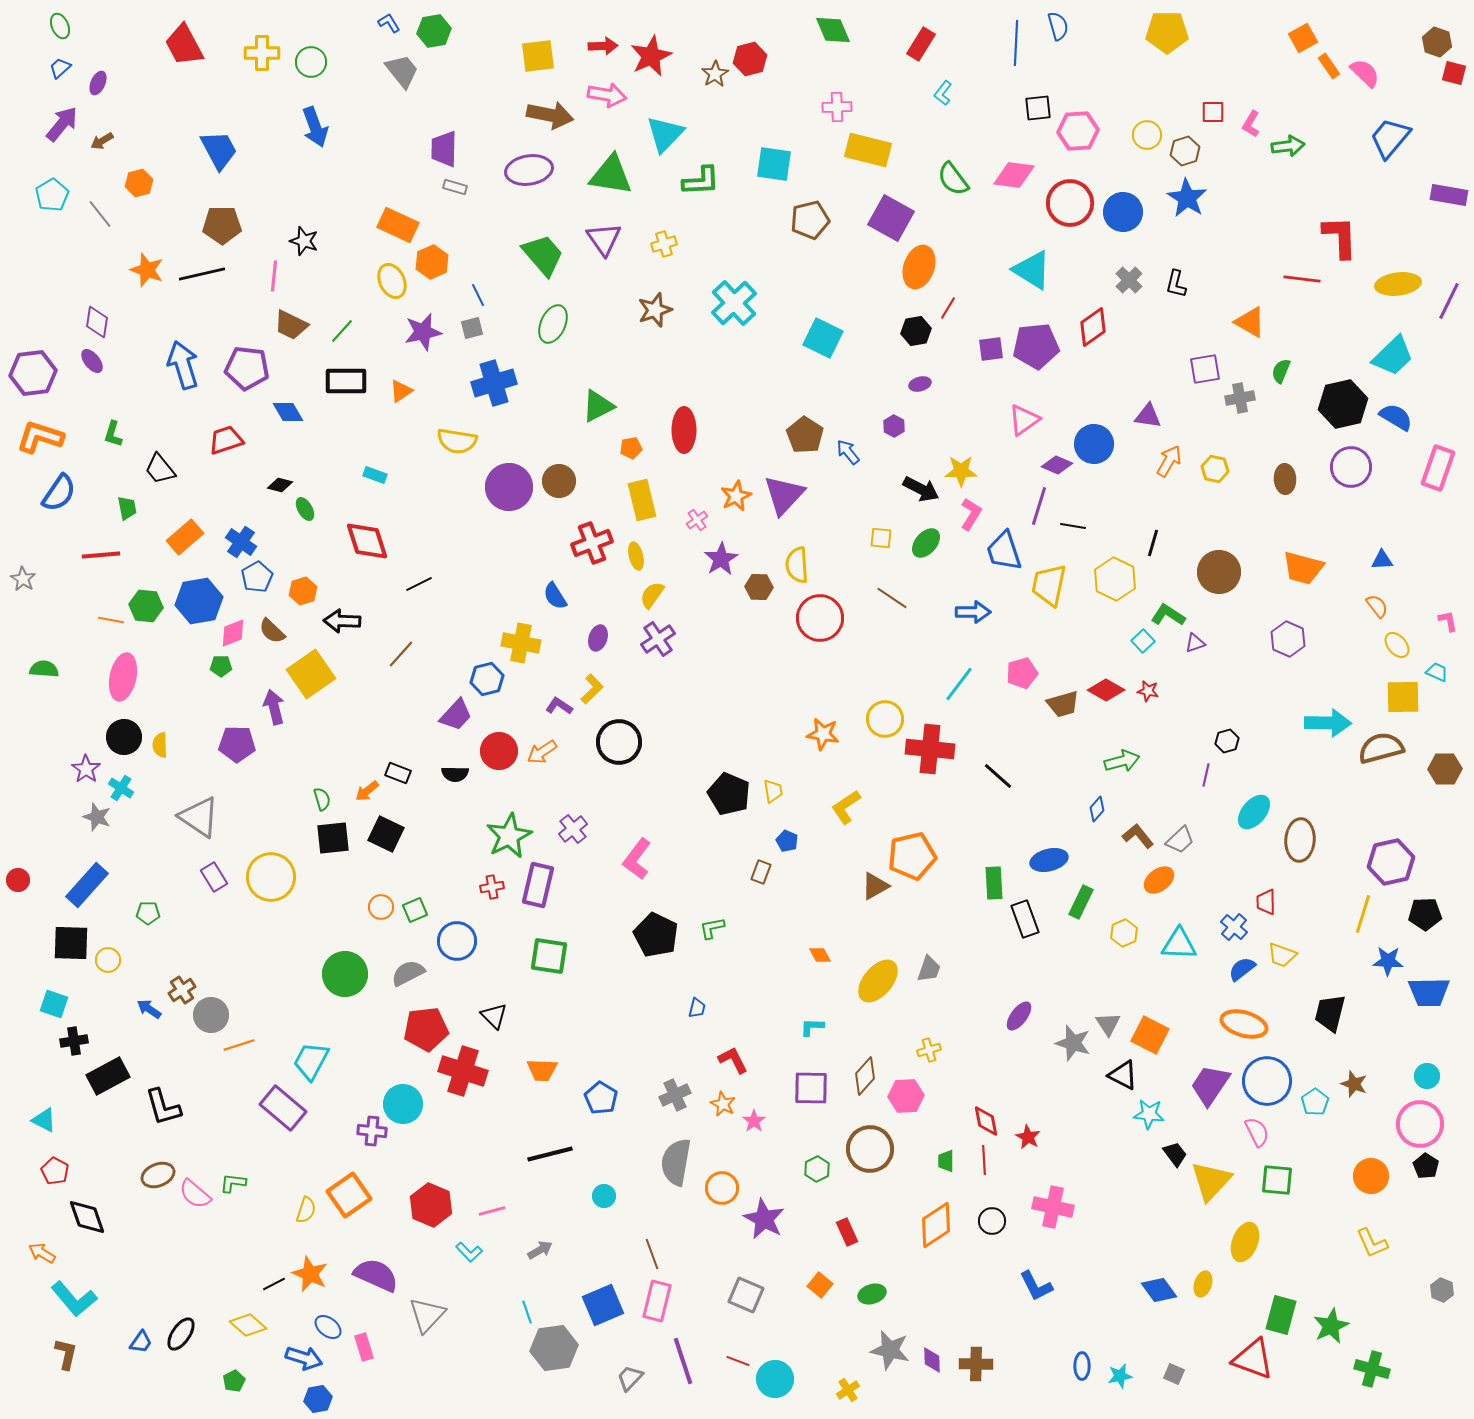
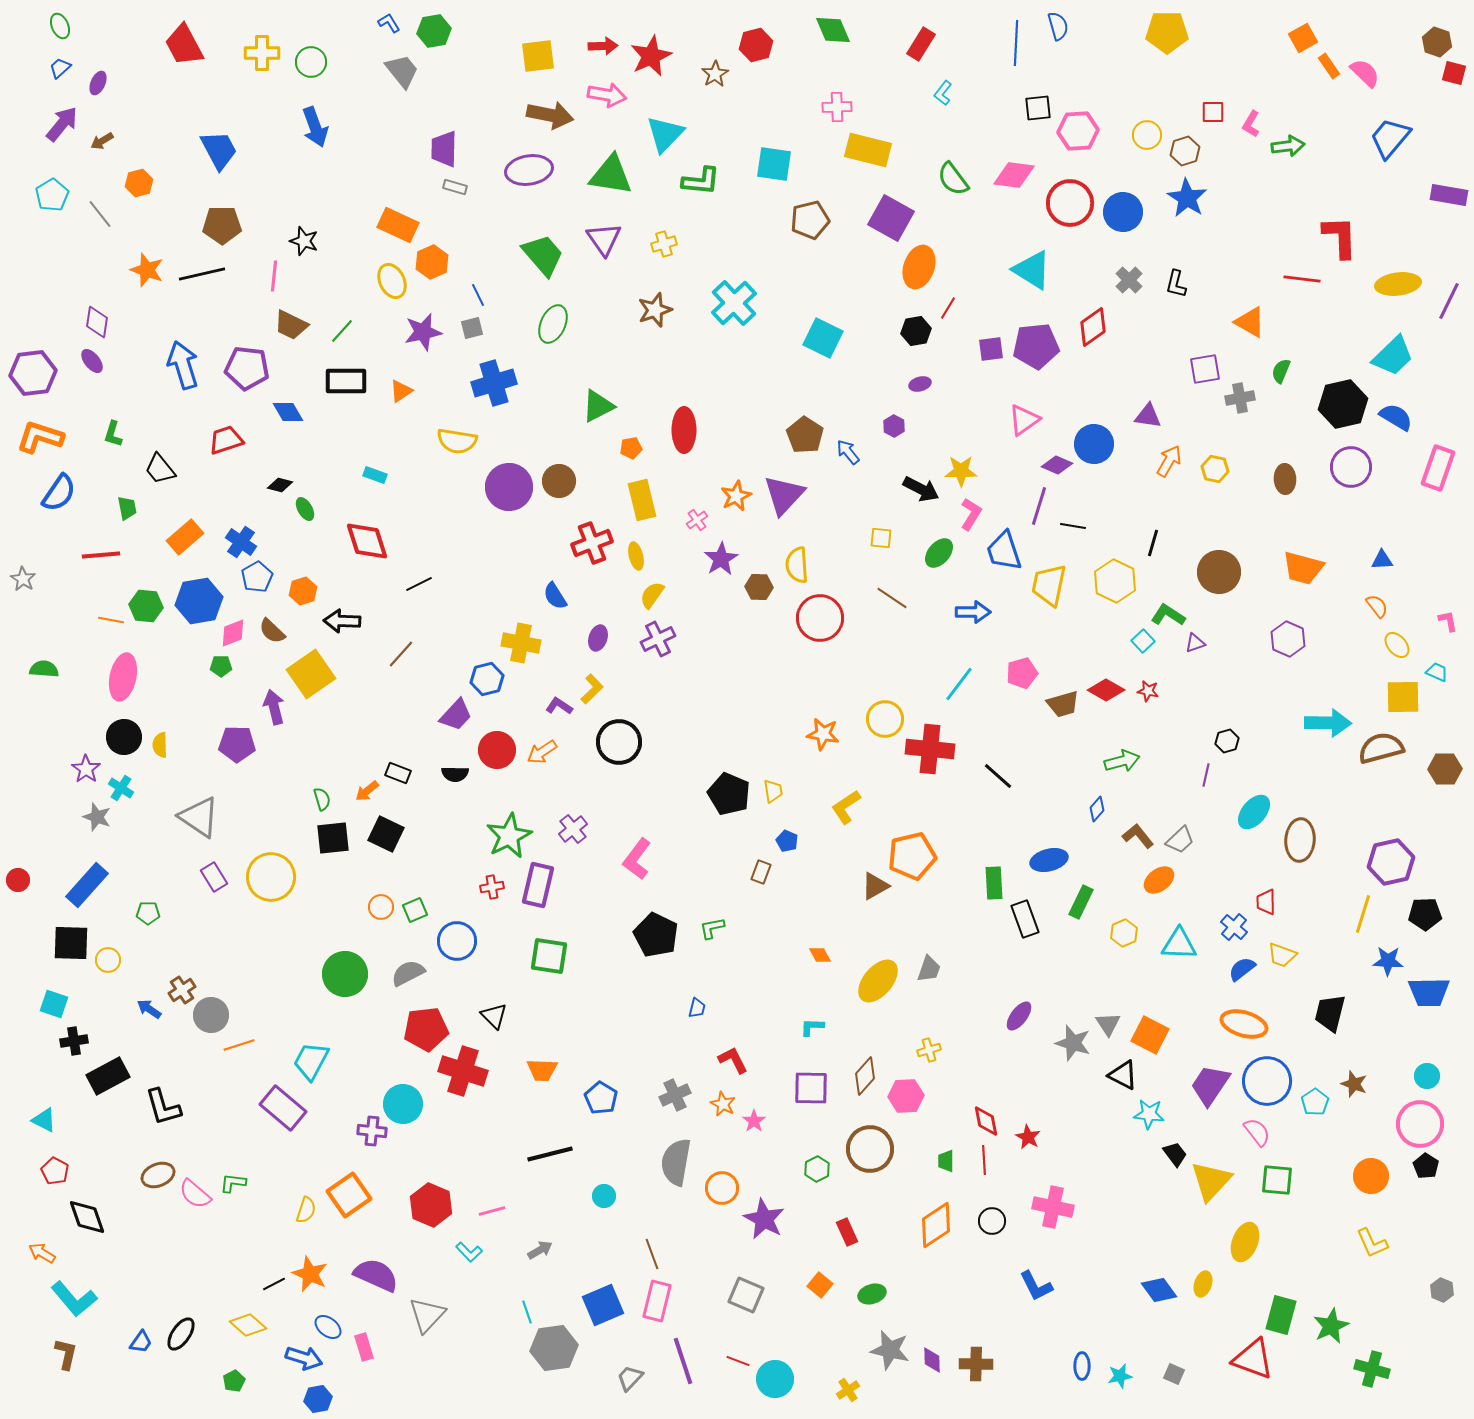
red hexagon at (750, 59): moved 6 px right, 14 px up
green L-shape at (701, 181): rotated 9 degrees clockwise
green ellipse at (926, 543): moved 13 px right, 10 px down
yellow hexagon at (1115, 579): moved 2 px down
purple cross at (658, 639): rotated 8 degrees clockwise
red circle at (499, 751): moved 2 px left, 1 px up
pink semicircle at (1257, 1132): rotated 12 degrees counterclockwise
